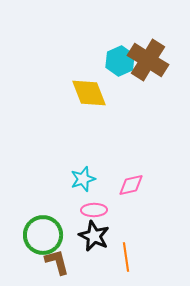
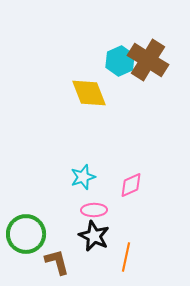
cyan star: moved 2 px up
pink diamond: rotated 12 degrees counterclockwise
green circle: moved 17 px left, 1 px up
orange line: rotated 20 degrees clockwise
